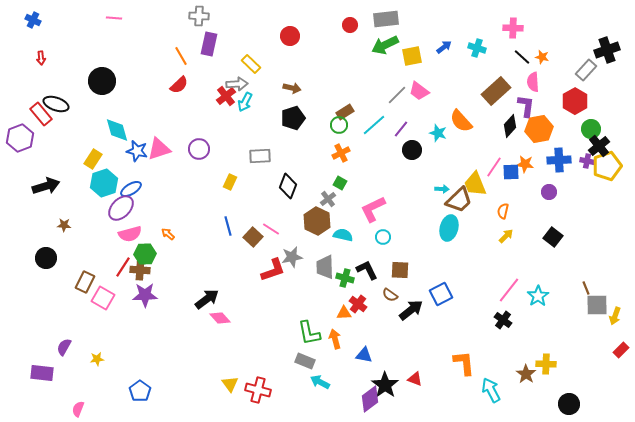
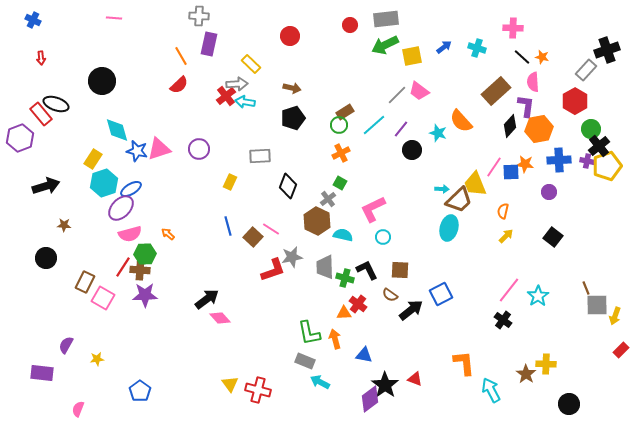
cyan arrow at (245, 102): rotated 72 degrees clockwise
purple semicircle at (64, 347): moved 2 px right, 2 px up
